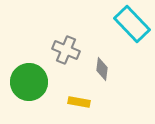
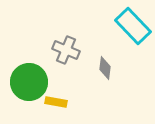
cyan rectangle: moved 1 px right, 2 px down
gray diamond: moved 3 px right, 1 px up
yellow rectangle: moved 23 px left
